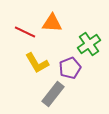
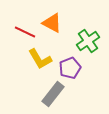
orange triangle: rotated 25 degrees clockwise
green cross: moved 1 px left, 3 px up
yellow L-shape: moved 3 px right, 4 px up
